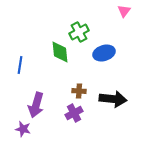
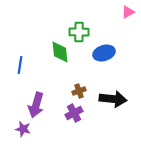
pink triangle: moved 4 px right, 1 px down; rotated 24 degrees clockwise
green cross: rotated 30 degrees clockwise
brown cross: rotated 24 degrees counterclockwise
